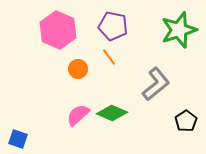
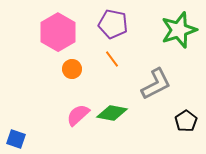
purple pentagon: moved 2 px up
pink hexagon: moved 2 px down; rotated 6 degrees clockwise
orange line: moved 3 px right, 2 px down
orange circle: moved 6 px left
gray L-shape: rotated 12 degrees clockwise
green diamond: rotated 12 degrees counterclockwise
blue square: moved 2 px left
